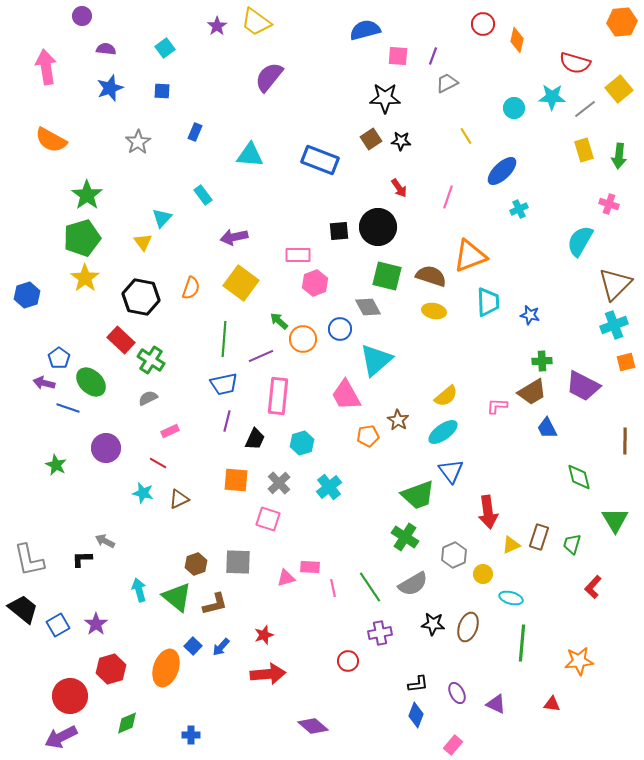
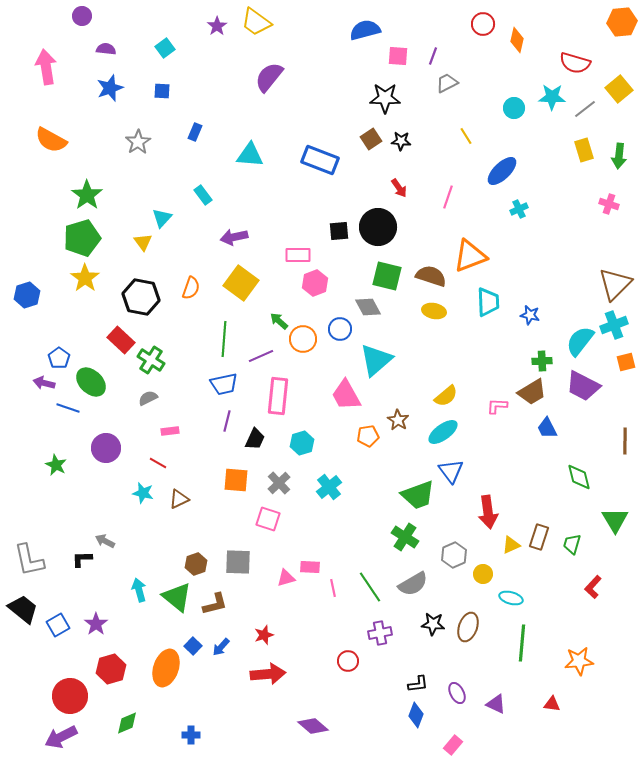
cyan semicircle at (580, 241): moved 100 px down; rotated 8 degrees clockwise
pink rectangle at (170, 431): rotated 18 degrees clockwise
